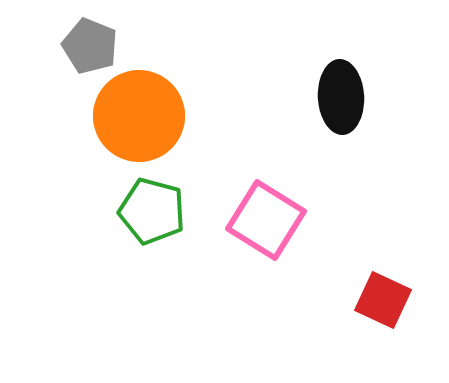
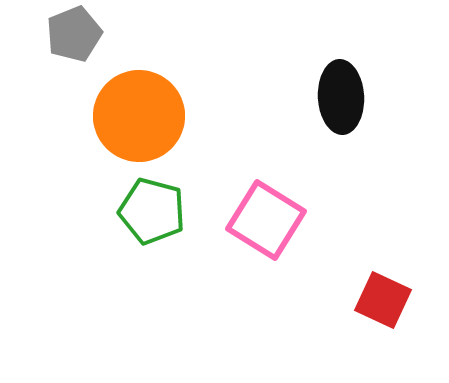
gray pentagon: moved 16 px left, 12 px up; rotated 28 degrees clockwise
